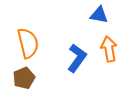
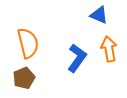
blue triangle: rotated 12 degrees clockwise
